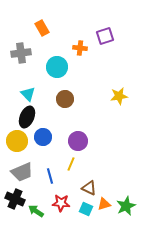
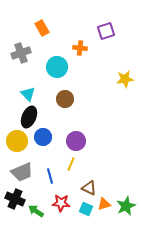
purple square: moved 1 px right, 5 px up
gray cross: rotated 12 degrees counterclockwise
yellow star: moved 6 px right, 17 px up
black ellipse: moved 2 px right
purple circle: moved 2 px left
